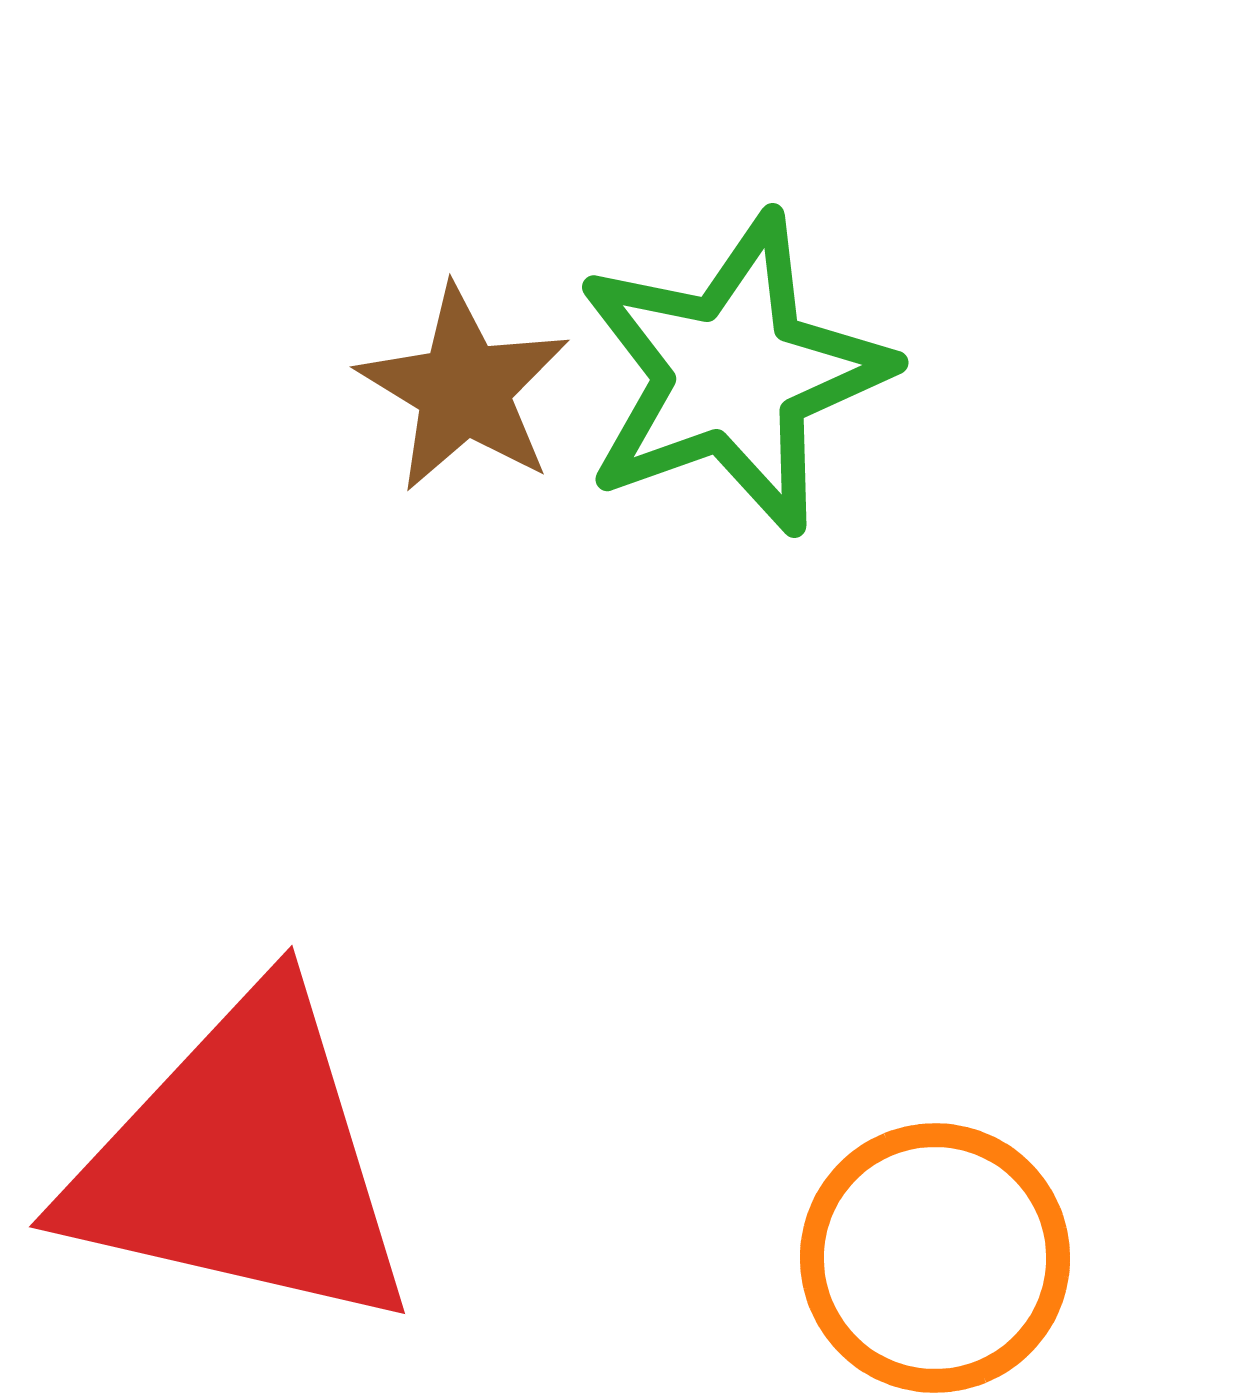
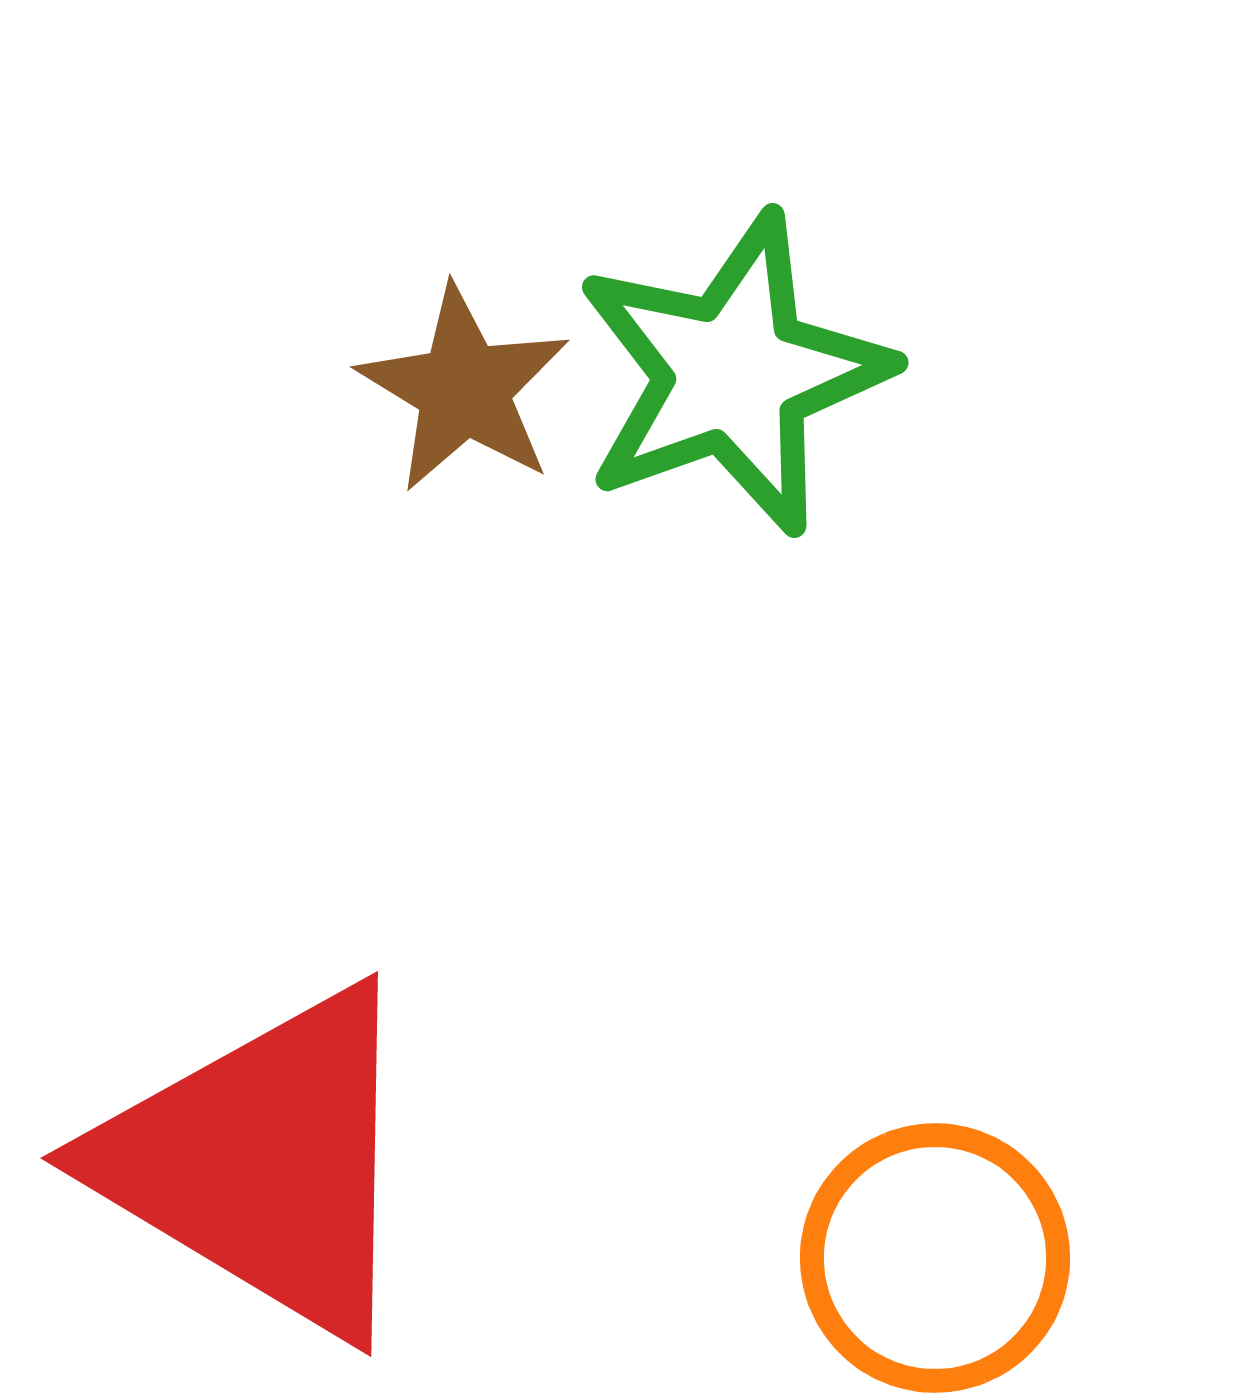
red triangle: moved 21 px right; rotated 18 degrees clockwise
